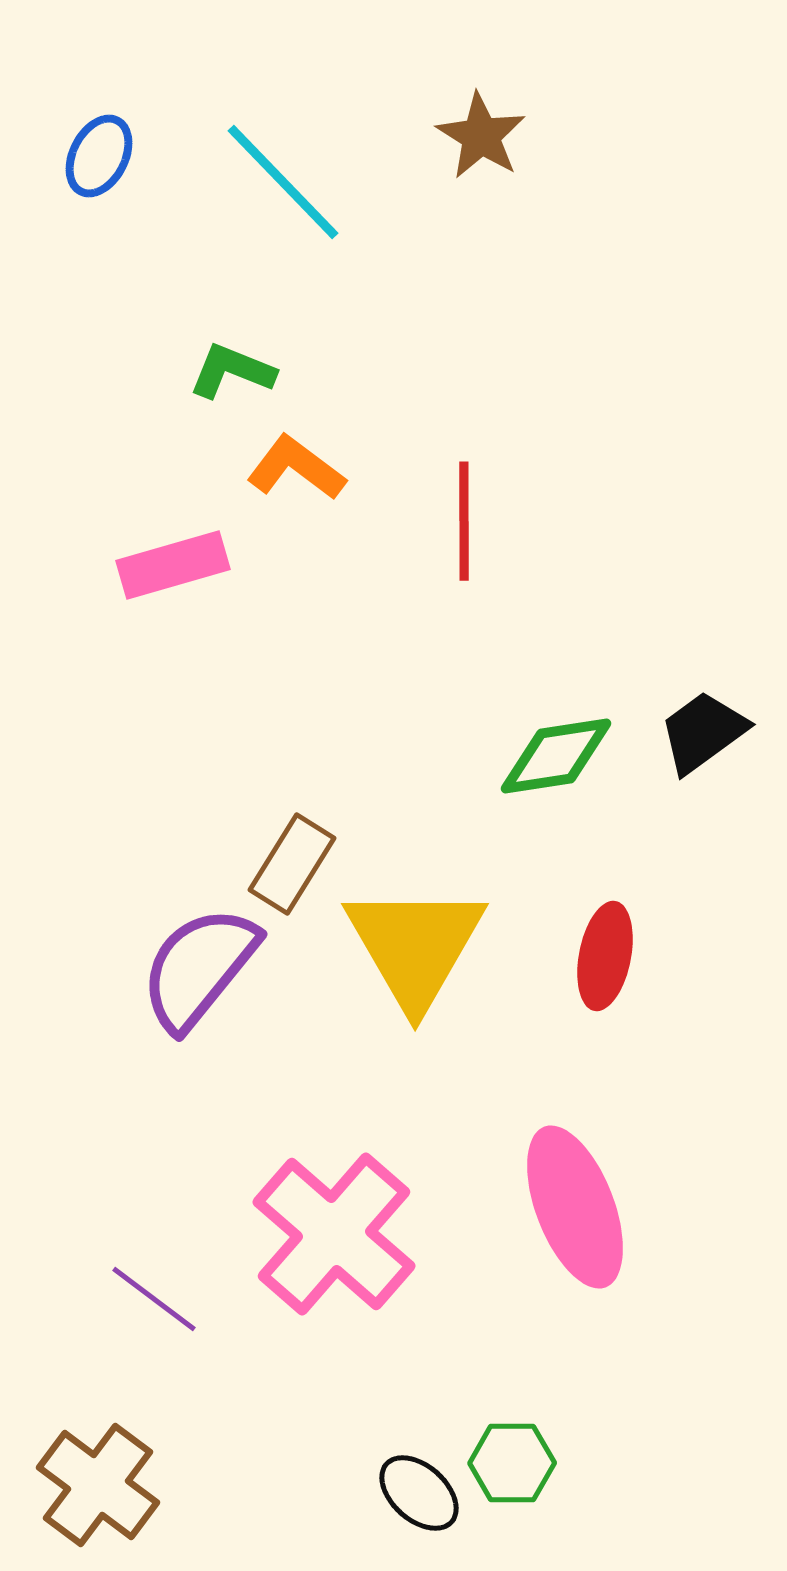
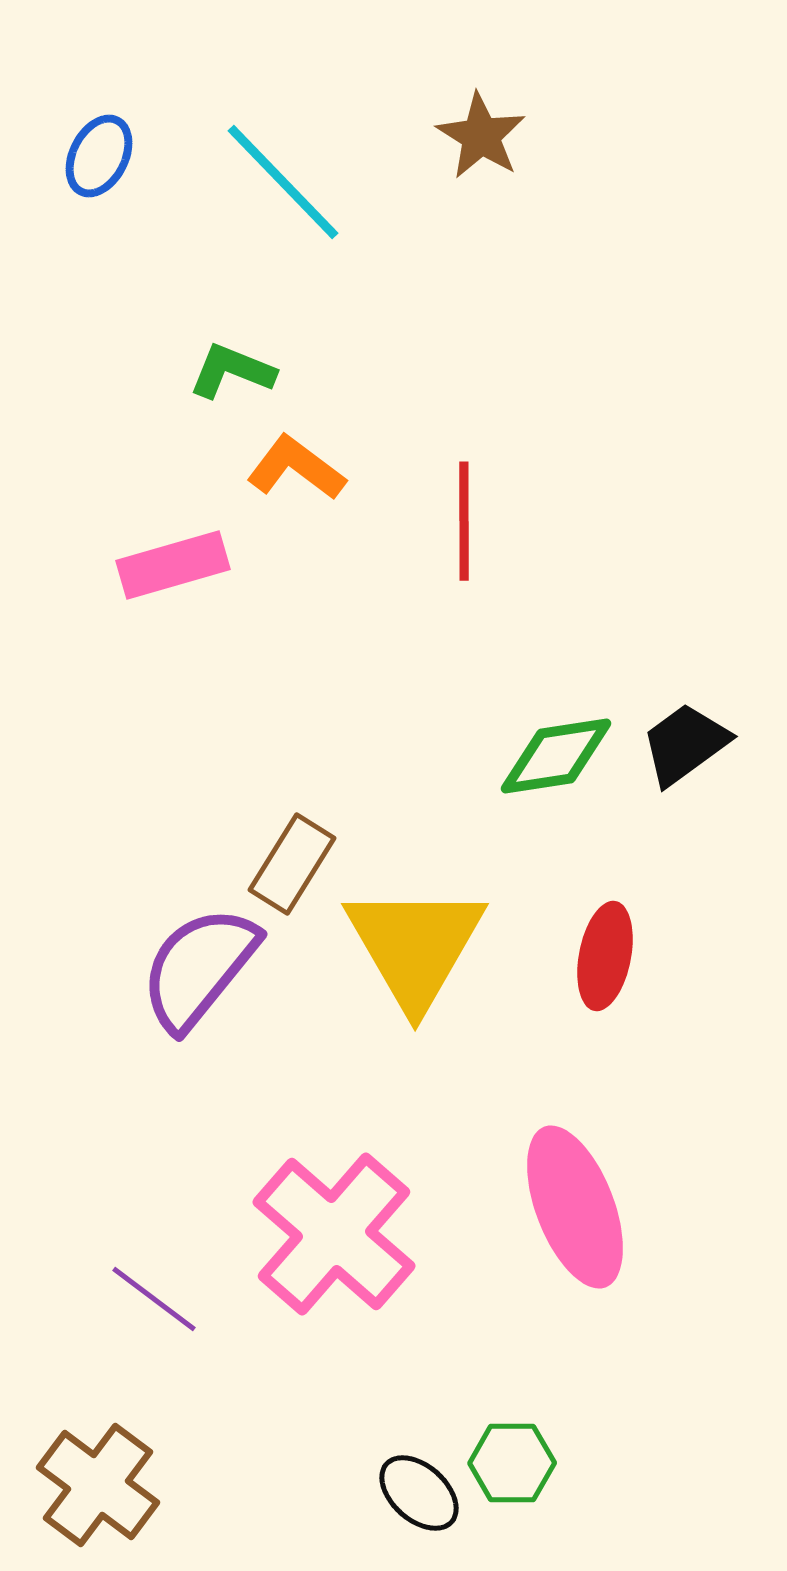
black trapezoid: moved 18 px left, 12 px down
